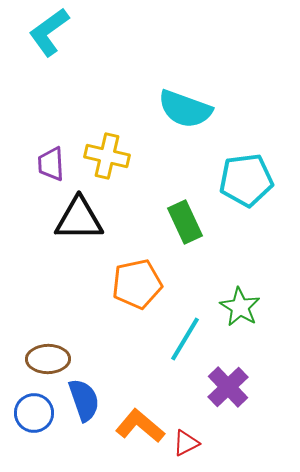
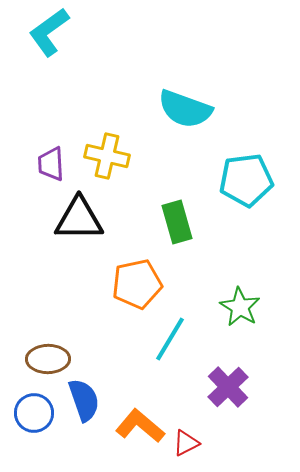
green rectangle: moved 8 px left; rotated 9 degrees clockwise
cyan line: moved 15 px left
